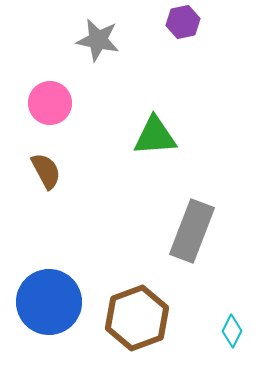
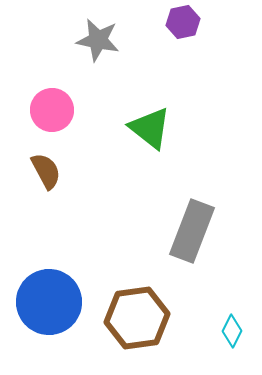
pink circle: moved 2 px right, 7 px down
green triangle: moved 5 px left, 8 px up; rotated 42 degrees clockwise
brown hexagon: rotated 12 degrees clockwise
